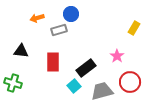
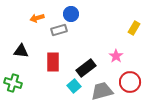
pink star: moved 1 px left
